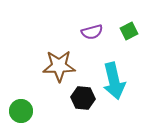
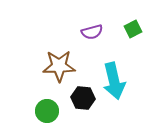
green square: moved 4 px right, 2 px up
green circle: moved 26 px right
